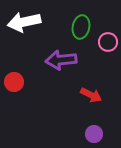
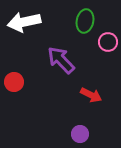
green ellipse: moved 4 px right, 6 px up
purple arrow: rotated 52 degrees clockwise
purple circle: moved 14 px left
